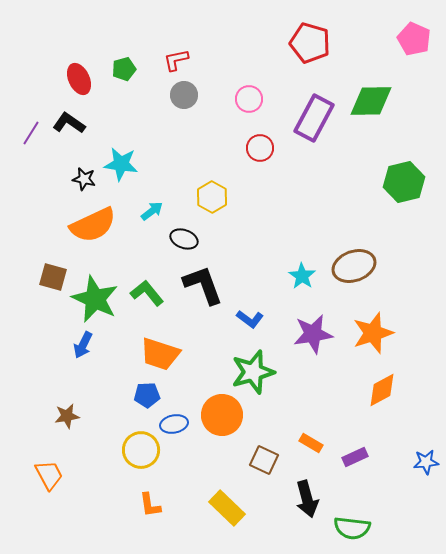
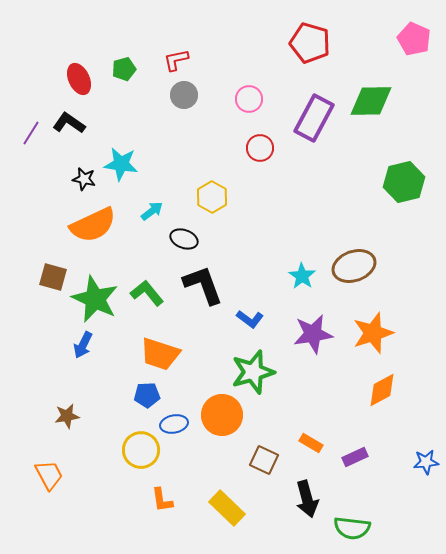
orange L-shape at (150, 505): moved 12 px right, 5 px up
